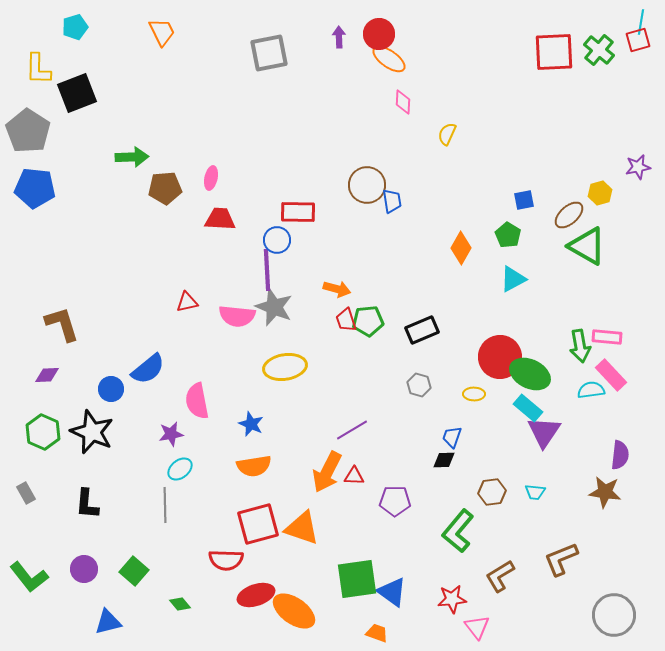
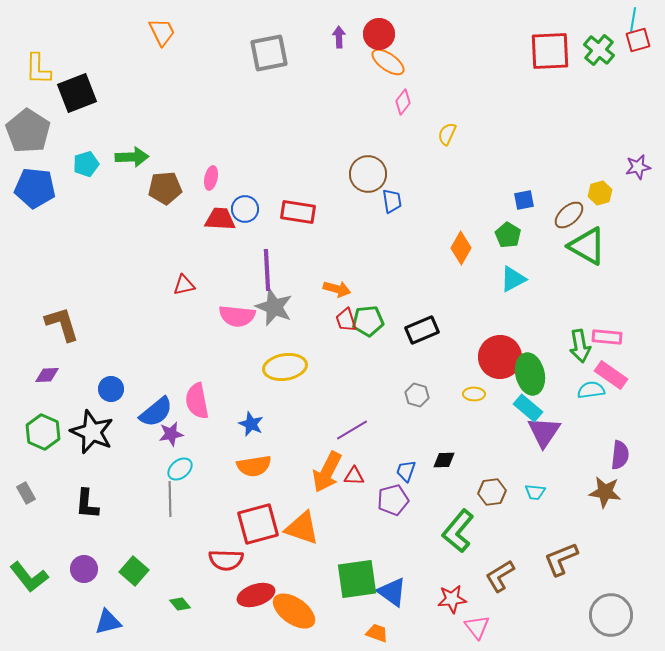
cyan line at (641, 22): moved 8 px left, 2 px up
cyan pentagon at (75, 27): moved 11 px right, 137 px down
red square at (554, 52): moved 4 px left, 1 px up
orange ellipse at (389, 59): moved 1 px left, 3 px down
pink diamond at (403, 102): rotated 35 degrees clockwise
brown circle at (367, 185): moved 1 px right, 11 px up
red rectangle at (298, 212): rotated 8 degrees clockwise
blue circle at (277, 240): moved 32 px left, 31 px up
red triangle at (187, 302): moved 3 px left, 17 px up
blue semicircle at (148, 369): moved 8 px right, 43 px down
green ellipse at (530, 374): rotated 51 degrees clockwise
pink rectangle at (611, 375): rotated 12 degrees counterclockwise
gray hexagon at (419, 385): moved 2 px left, 10 px down
blue trapezoid at (452, 437): moved 46 px left, 34 px down
purple pentagon at (395, 501): moved 2 px left, 1 px up; rotated 16 degrees counterclockwise
gray line at (165, 505): moved 5 px right, 6 px up
gray circle at (614, 615): moved 3 px left
